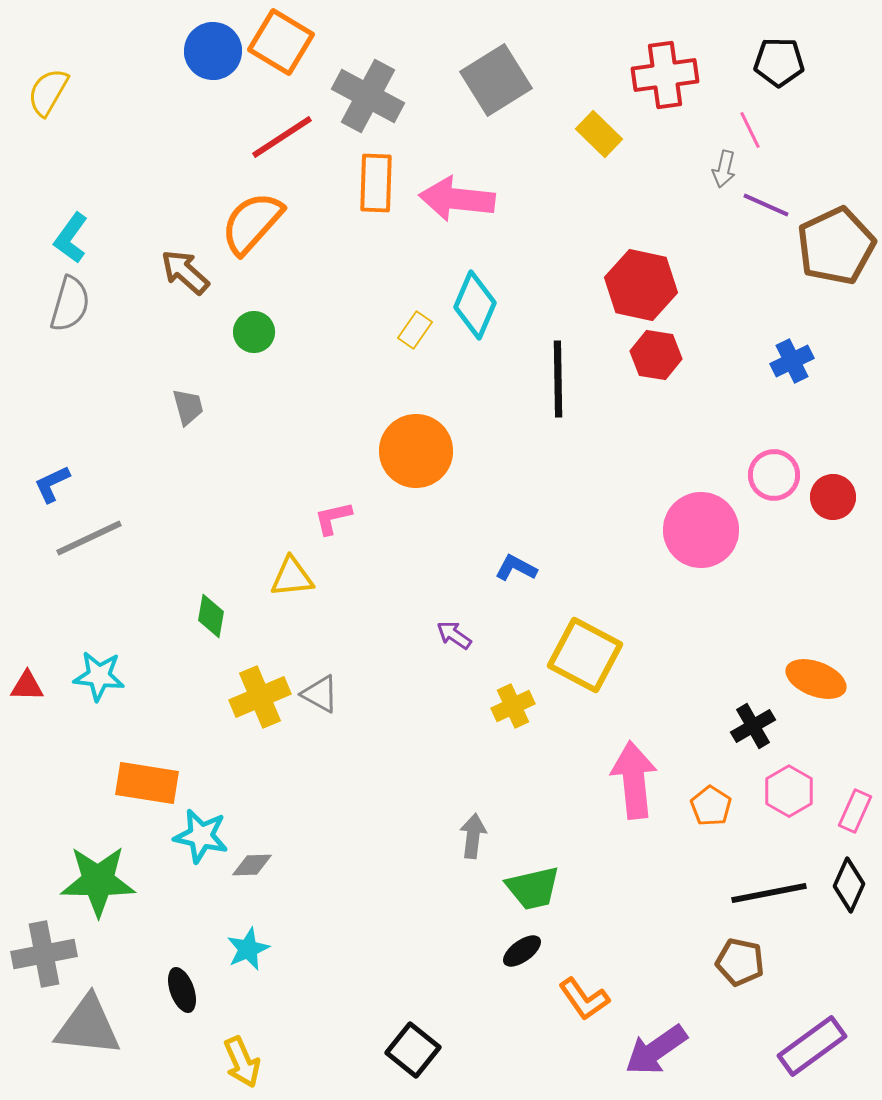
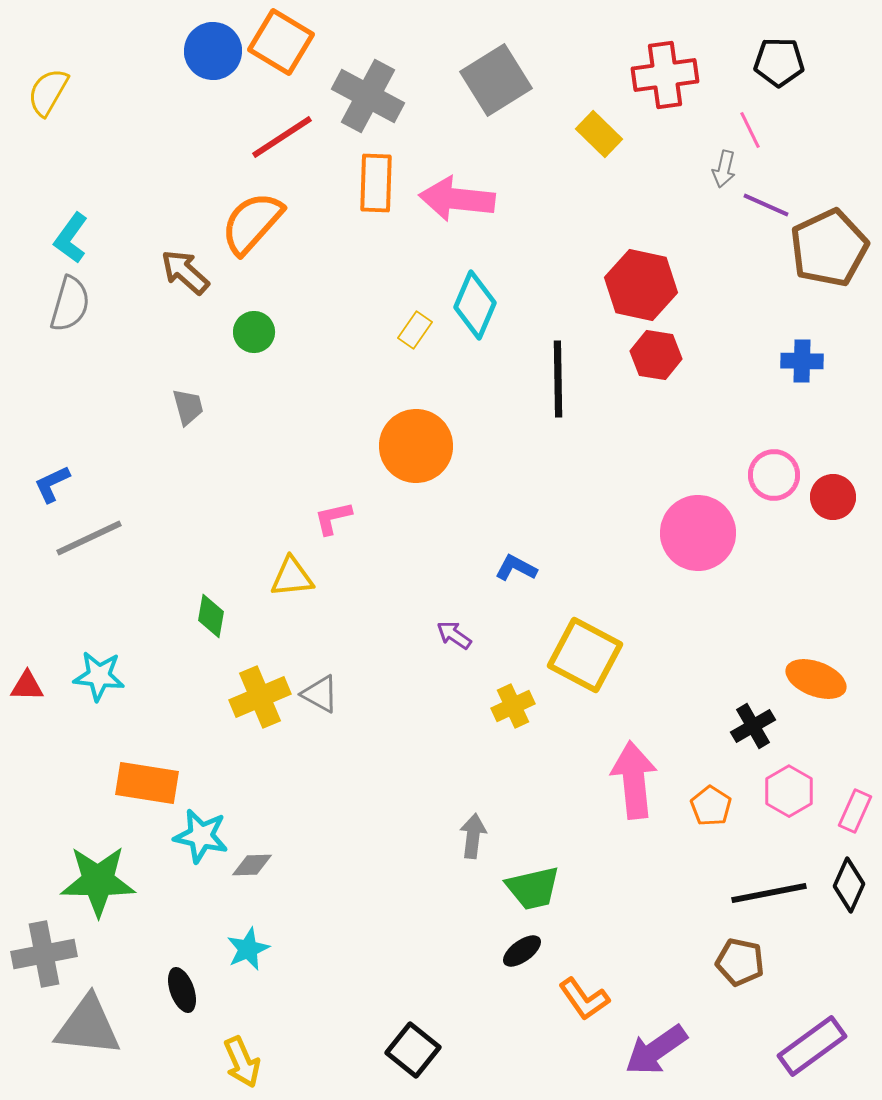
brown pentagon at (836, 246): moved 7 px left, 2 px down
blue cross at (792, 361): moved 10 px right; rotated 27 degrees clockwise
orange circle at (416, 451): moved 5 px up
pink circle at (701, 530): moved 3 px left, 3 px down
